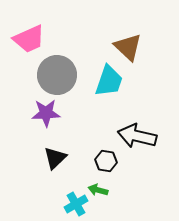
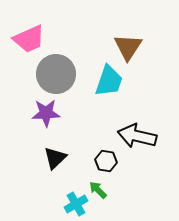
brown triangle: rotated 20 degrees clockwise
gray circle: moved 1 px left, 1 px up
green arrow: rotated 30 degrees clockwise
